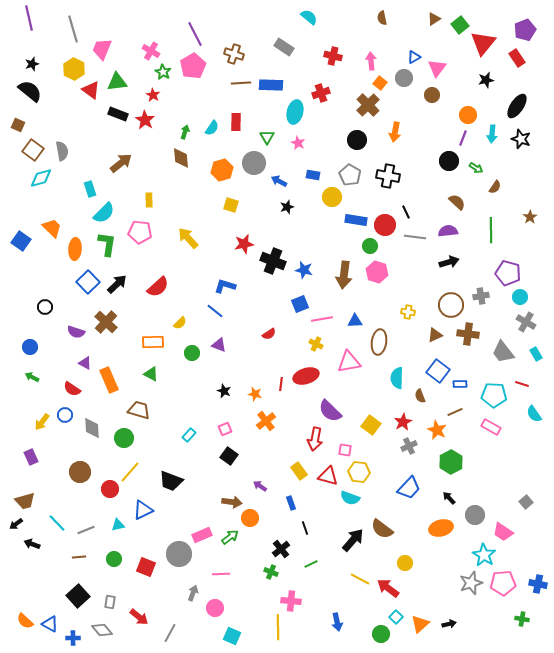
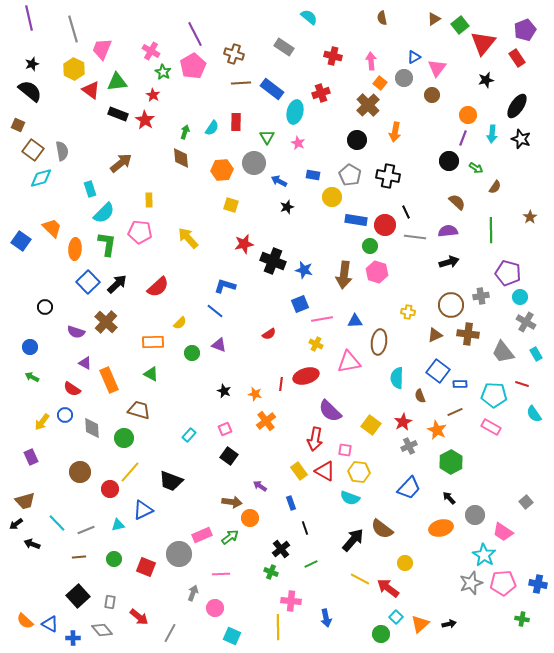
blue rectangle at (271, 85): moved 1 px right, 4 px down; rotated 35 degrees clockwise
orange hexagon at (222, 170): rotated 10 degrees clockwise
red triangle at (328, 476): moved 3 px left, 5 px up; rotated 15 degrees clockwise
blue arrow at (337, 622): moved 11 px left, 4 px up
